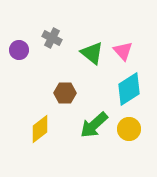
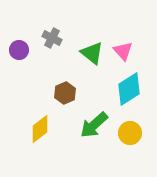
brown hexagon: rotated 25 degrees counterclockwise
yellow circle: moved 1 px right, 4 px down
